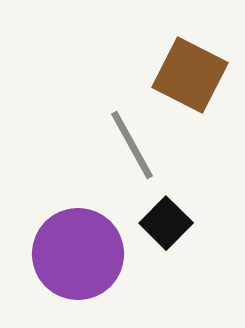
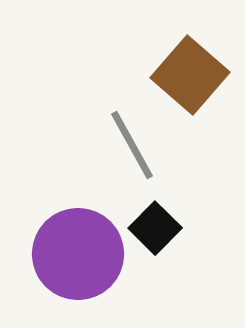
brown square: rotated 14 degrees clockwise
black square: moved 11 px left, 5 px down
